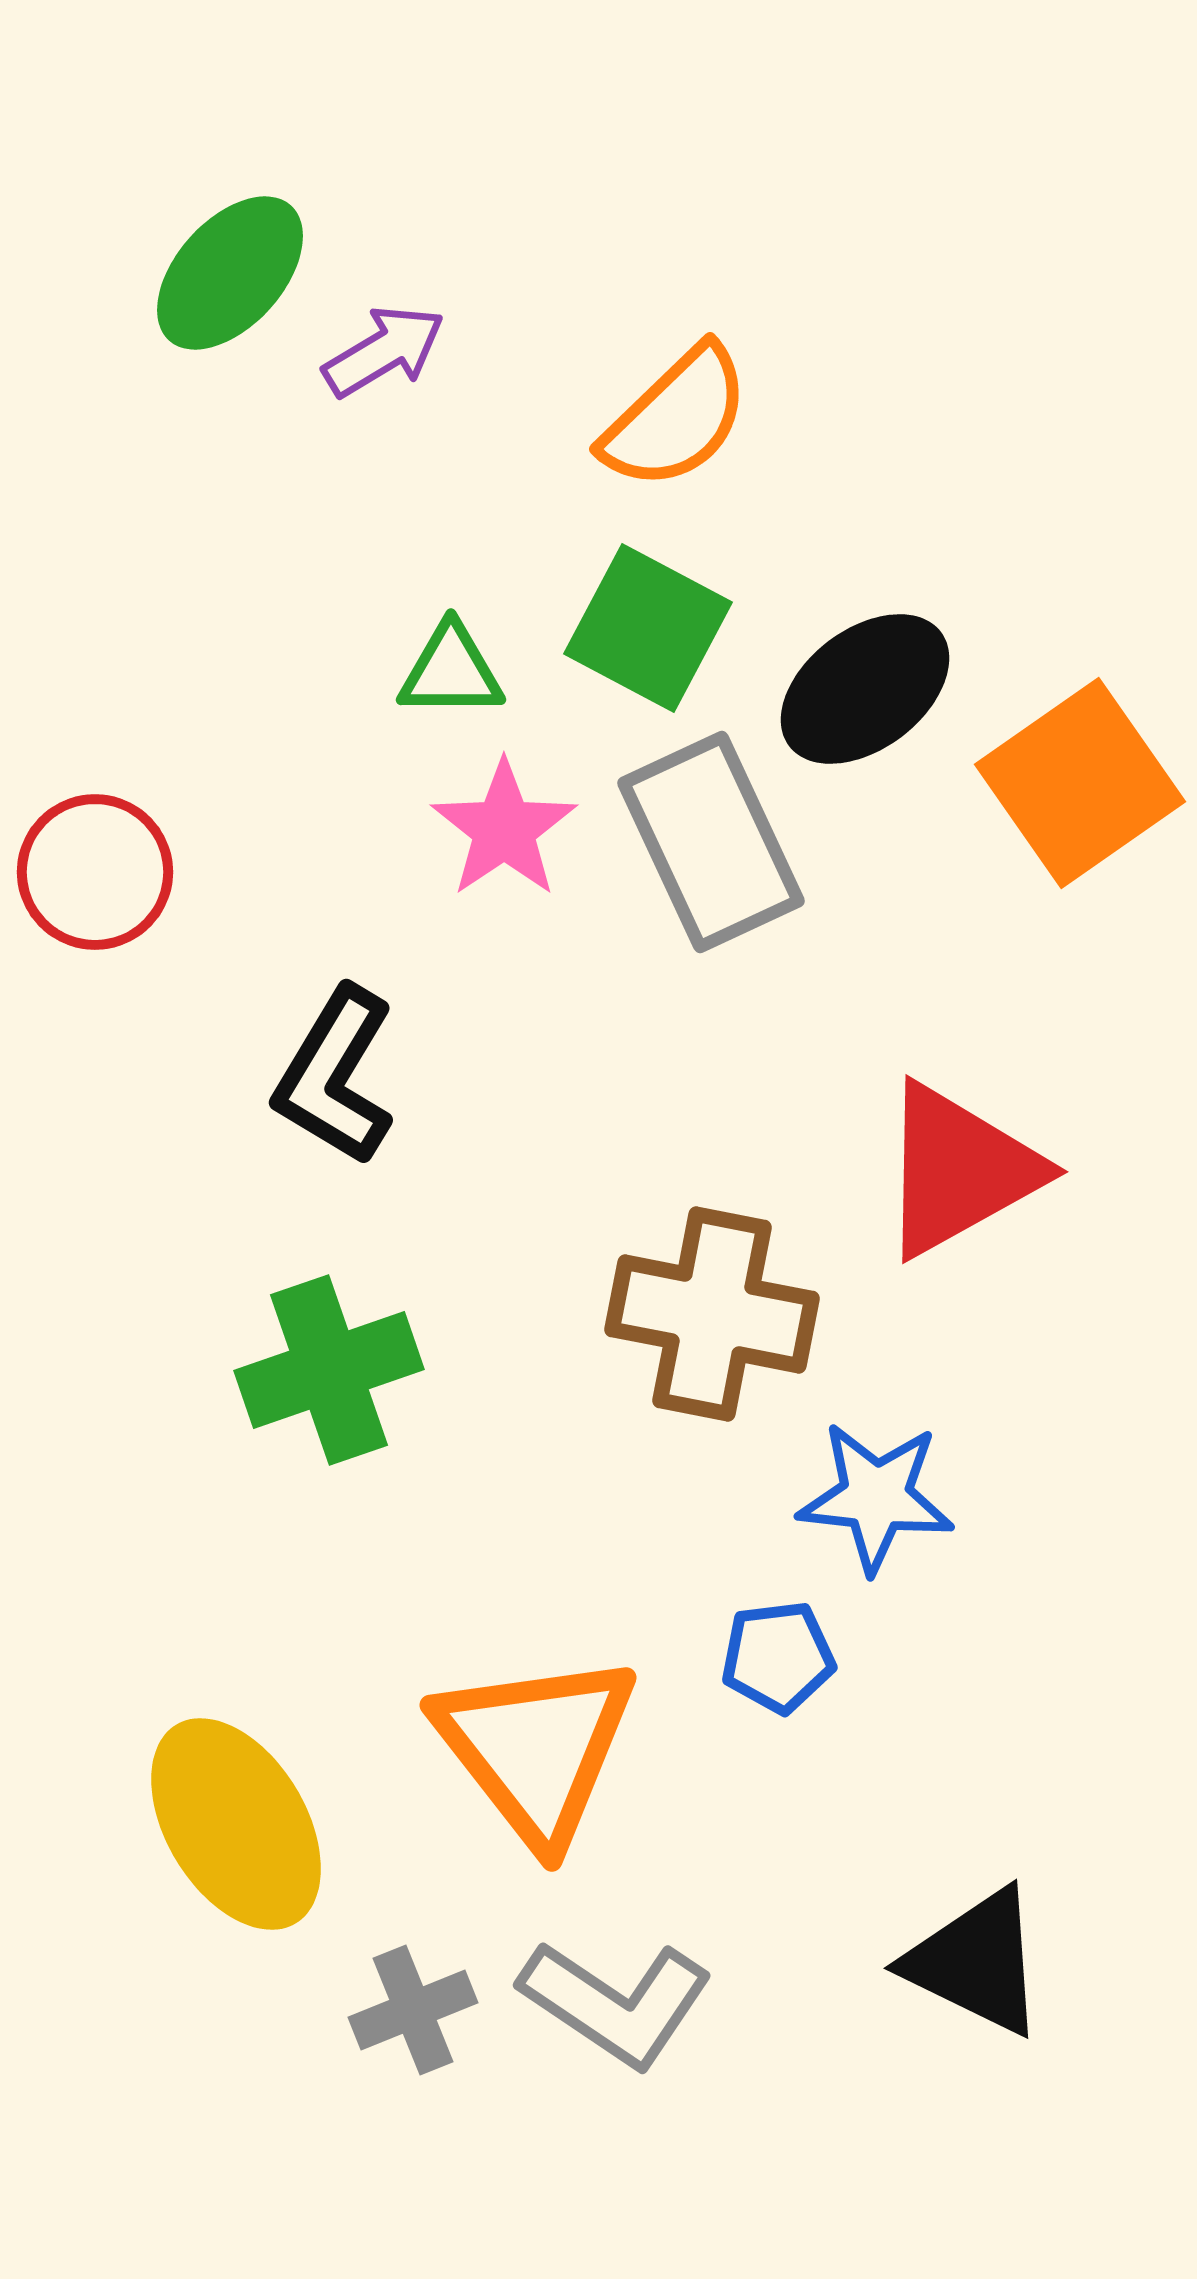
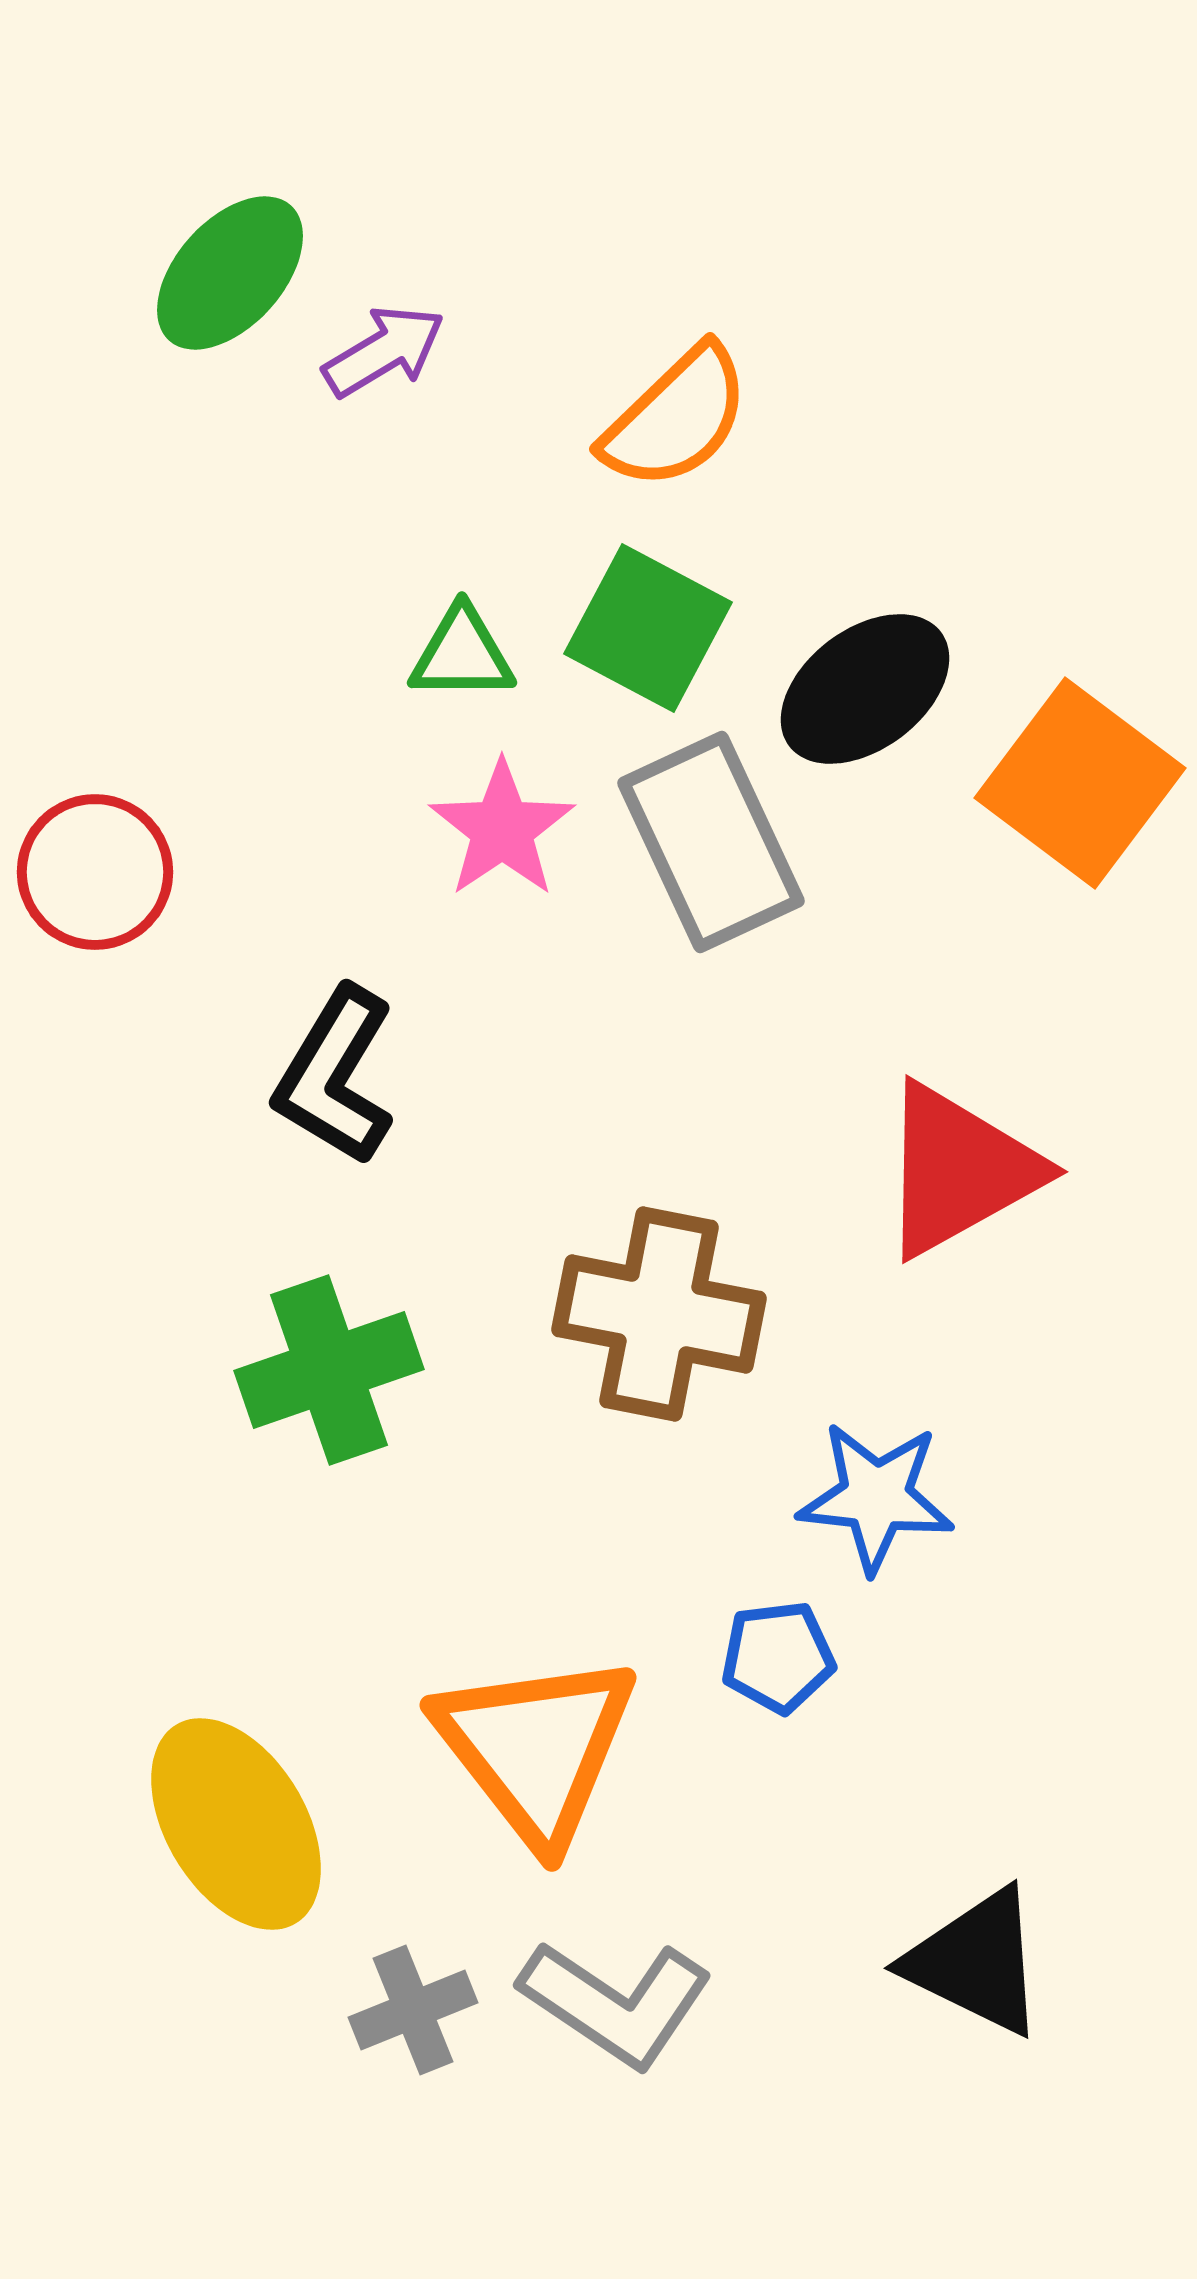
green triangle: moved 11 px right, 17 px up
orange square: rotated 18 degrees counterclockwise
pink star: moved 2 px left
brown cross: moved 53 px left
